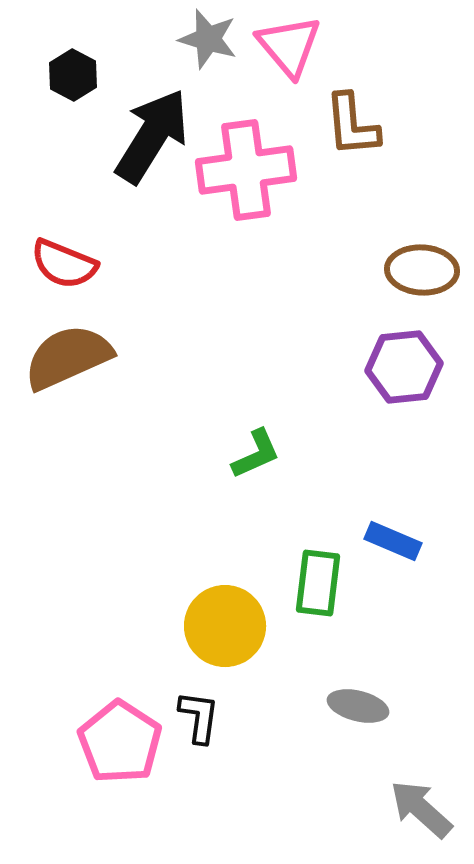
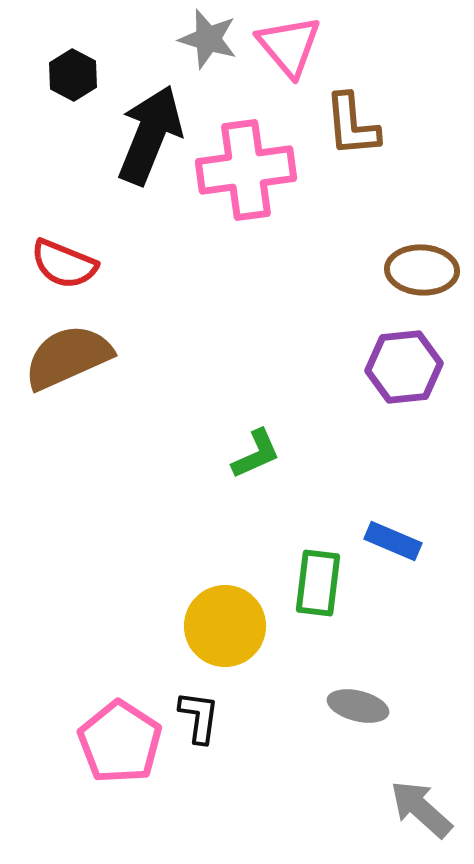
black arrow: moved 2 px left, 1 px up; rotated 10 degrees counterclockwise
